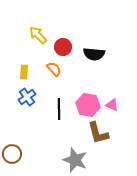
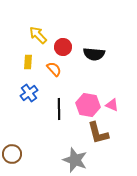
yellow rectangle: moved 4 px right, 10 px up
blue cross: moved 2 px right, 4 px up
